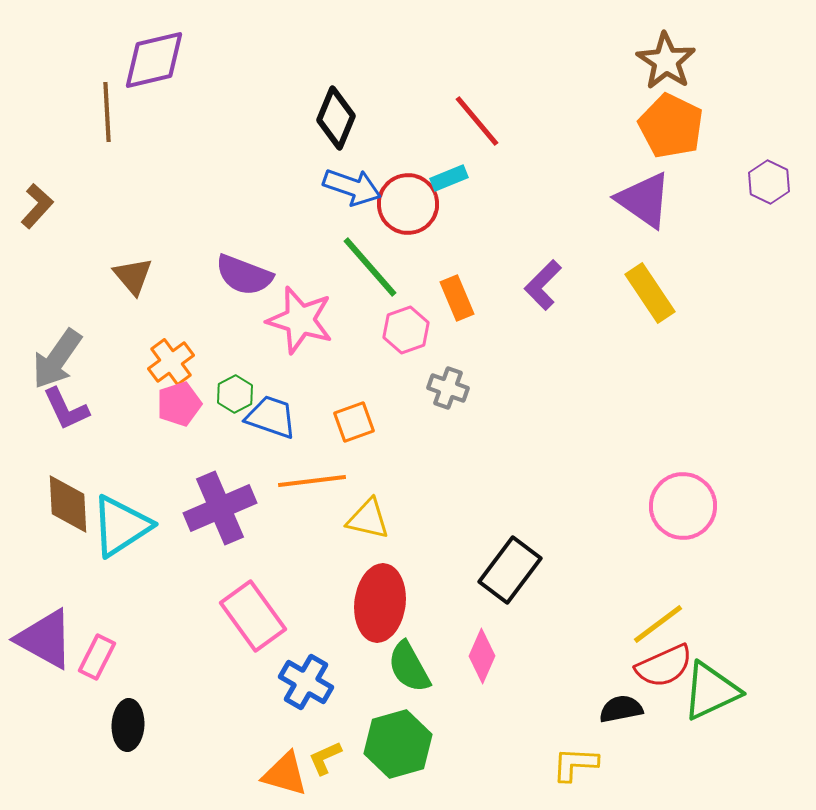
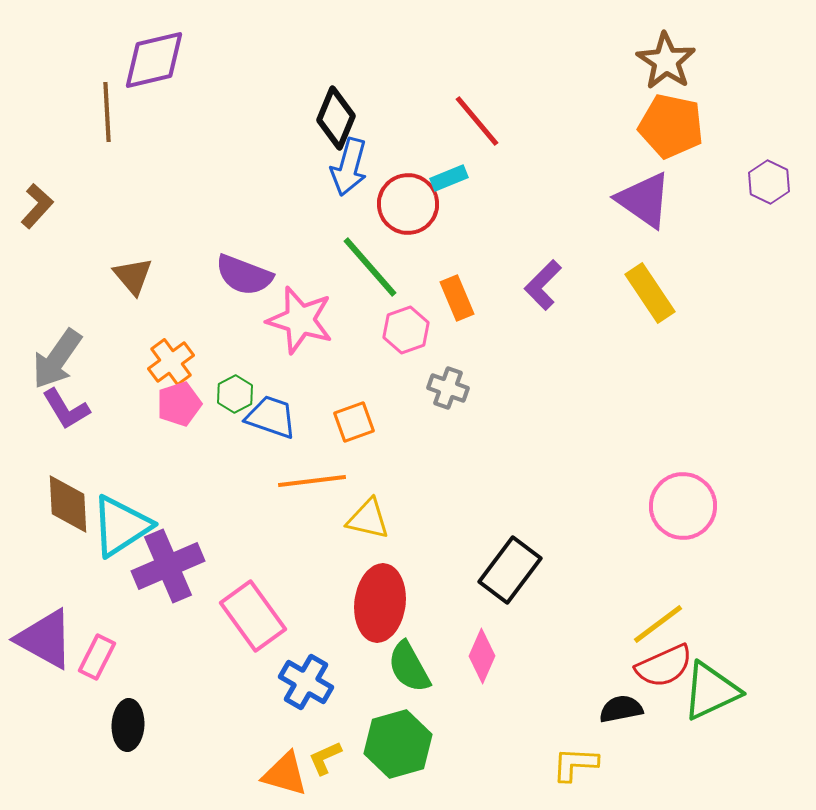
orange pentagon at (671, 126): rotated 14 degrees counterclockwise
blue arrow at (352, 187): moved 3 px left, 20 px up; rotated 86 degrees clockwise
purple L-shape at (66, 409): rotated 6 degrees counterclockwise
purple cross at (220, 508): moved 52 px left, 58 px down
